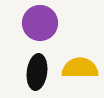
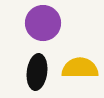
purple circle: moved 3 px right
